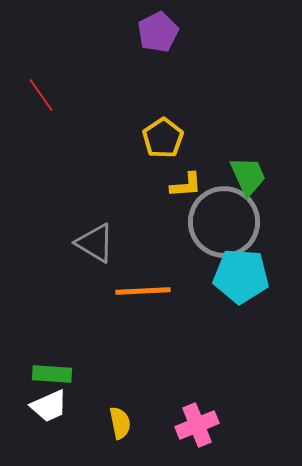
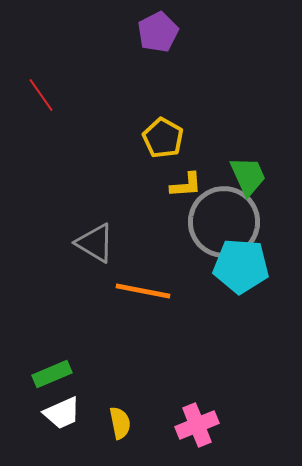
yellow pentagon: rotated 9 degrees counterclockwise
cyan pentagon: moved 10 px up
orange line: rotated 14 degrees clockwise
green rectangle: rotated 27 degrees counterclockwise
white trapezoid: moved 13 px right, 7 px down
